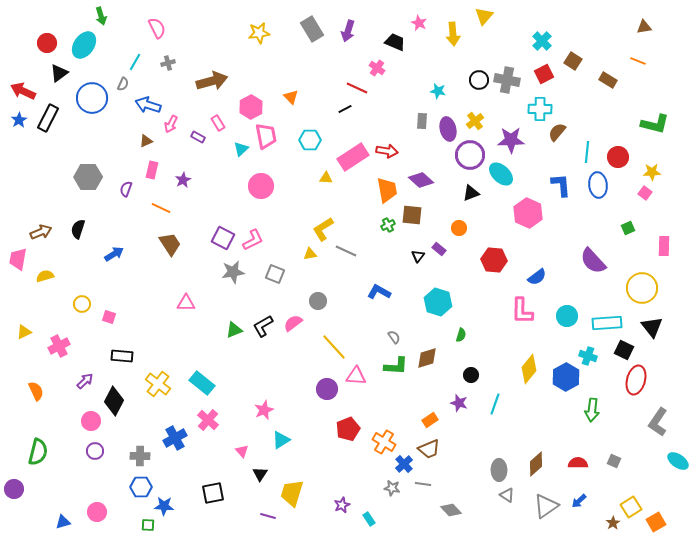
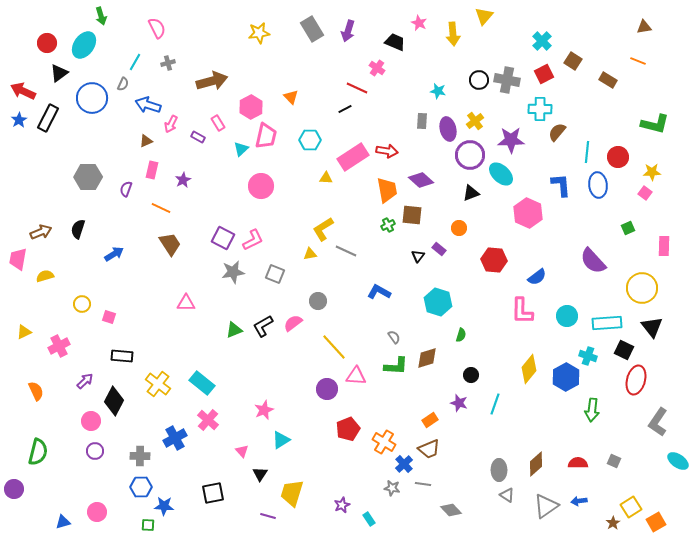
pink trapezoid at (266, 136): rotated 24 degrees clockwise
blue arrow at (579, 501): rotated 35 degrees clockwise
